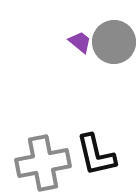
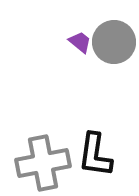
black L-shape: moved 1 px left; rotated 21 degrees clockwise
